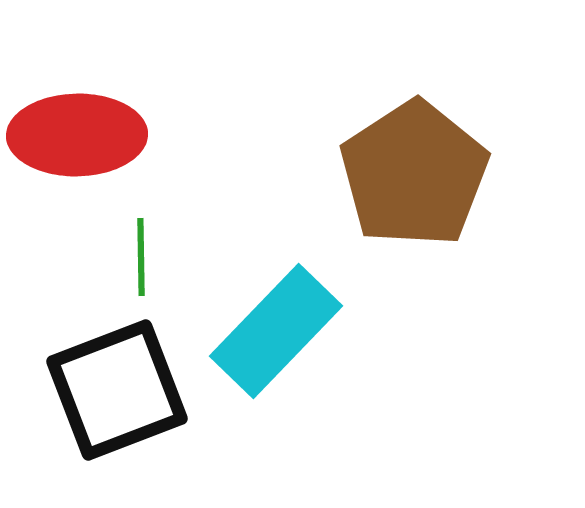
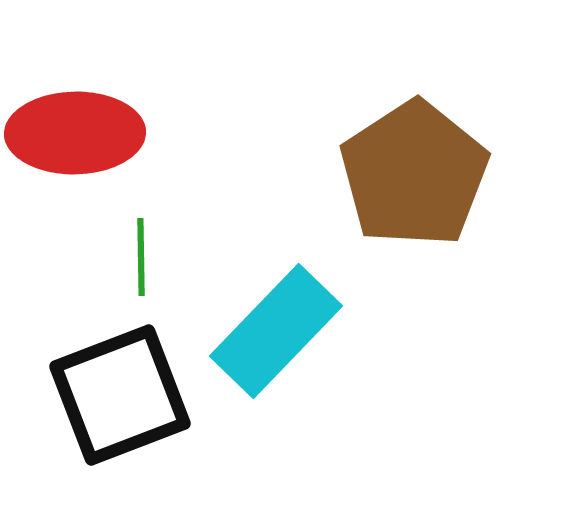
red ellipse: moved 2 px left, 2 px up
black square: moved 3 px right, 5 px down
